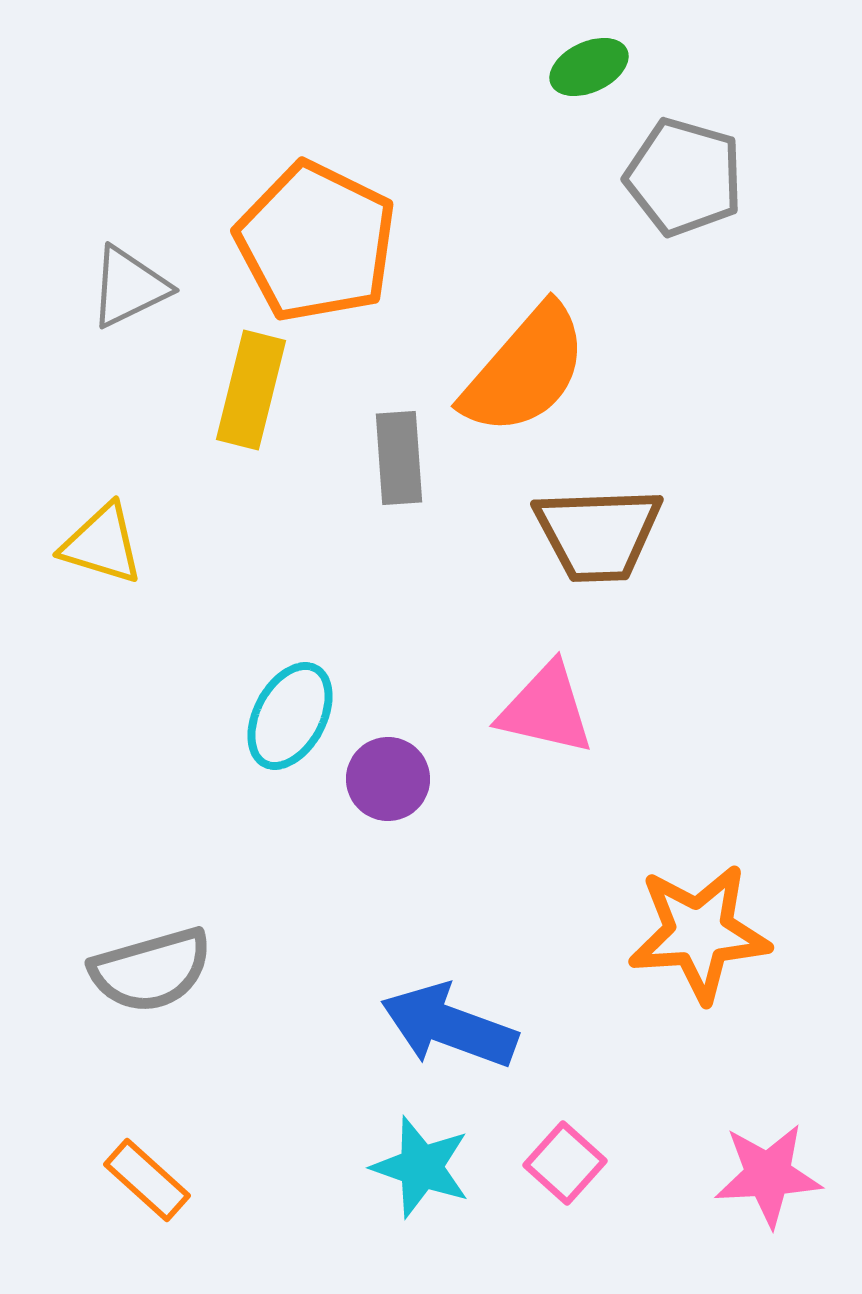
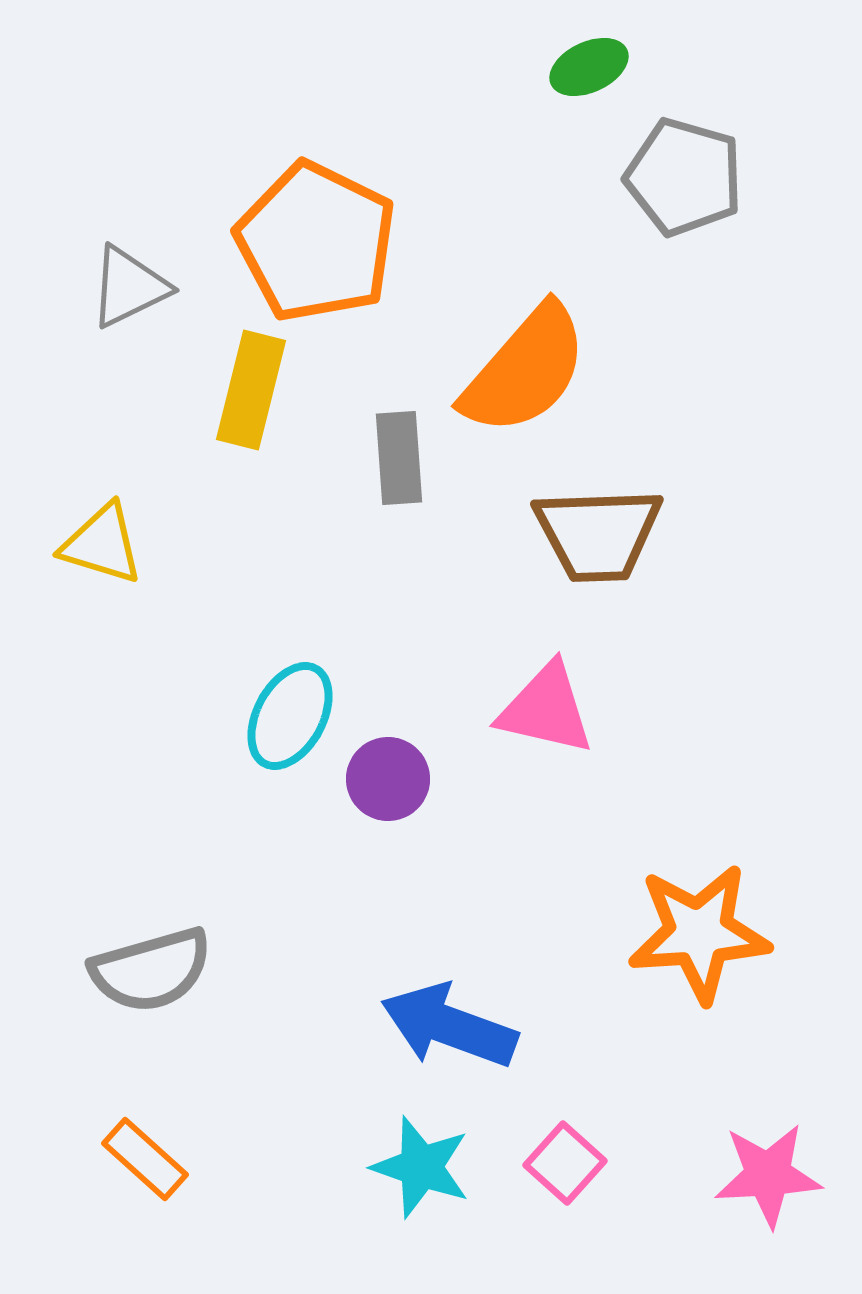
orange rectangle: moved 2 px left, 21 px up
